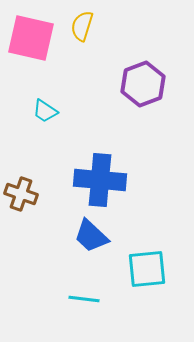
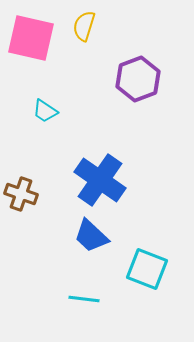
yellow semicircle: moved 2 px right
purple hexagon: moved 5 px left, 5 px up
blue cross: rotated 30 degrees clockwise
cyan square: rotated 27 degrees clockwise
